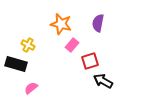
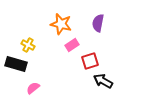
pink rectangle: rotated 16 degrees clockwise
pink semicircle: moved 2 px right
